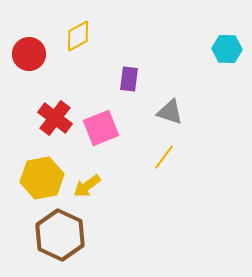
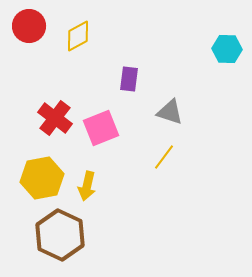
red circle: moved 28 px up
yellow arrow: rotated 40 degrees counterclockwise
